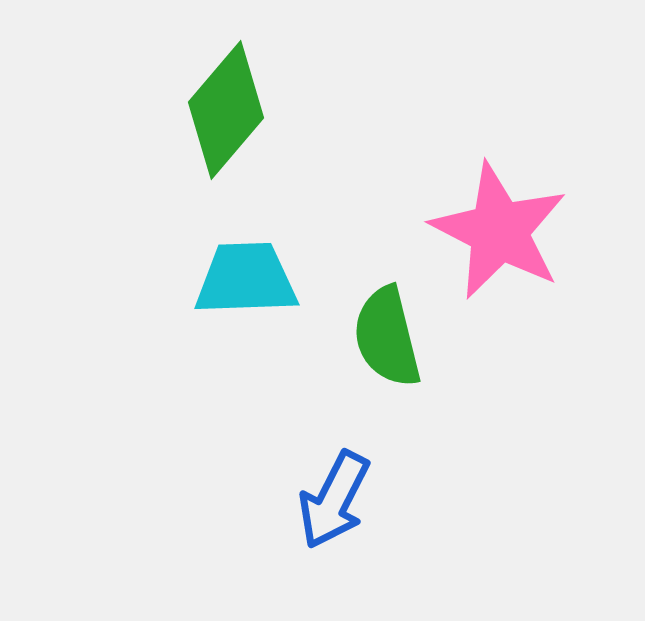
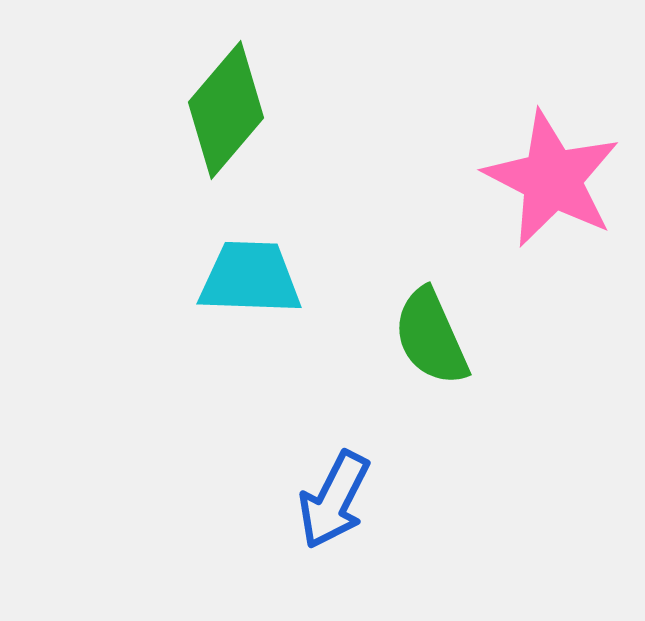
pink star: moved 53 px right, 52 px up
cyan trapezoid: moved 4 px right, 1 px up; rotated 4 degrees clockwise
green semicircle: moved 44 px right; rotated 10 degrees counterclockwise
